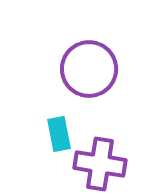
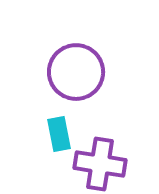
purple circle: moved 13 px left, 3 px down
